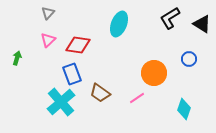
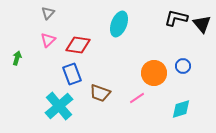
black L-shape: moved 6 px right; rotated 45 degrees clockwise
black triangle: rotated 18 degrees clockwise
blue circle: moved 6 px left, 7 px down
brown trapezoid: rotated 15 degrees counterclockwise
cyan cross: moved 2 px left, 4 px down
cyan diamond: moved 3 px left; rotated 55 degrees clockwise
